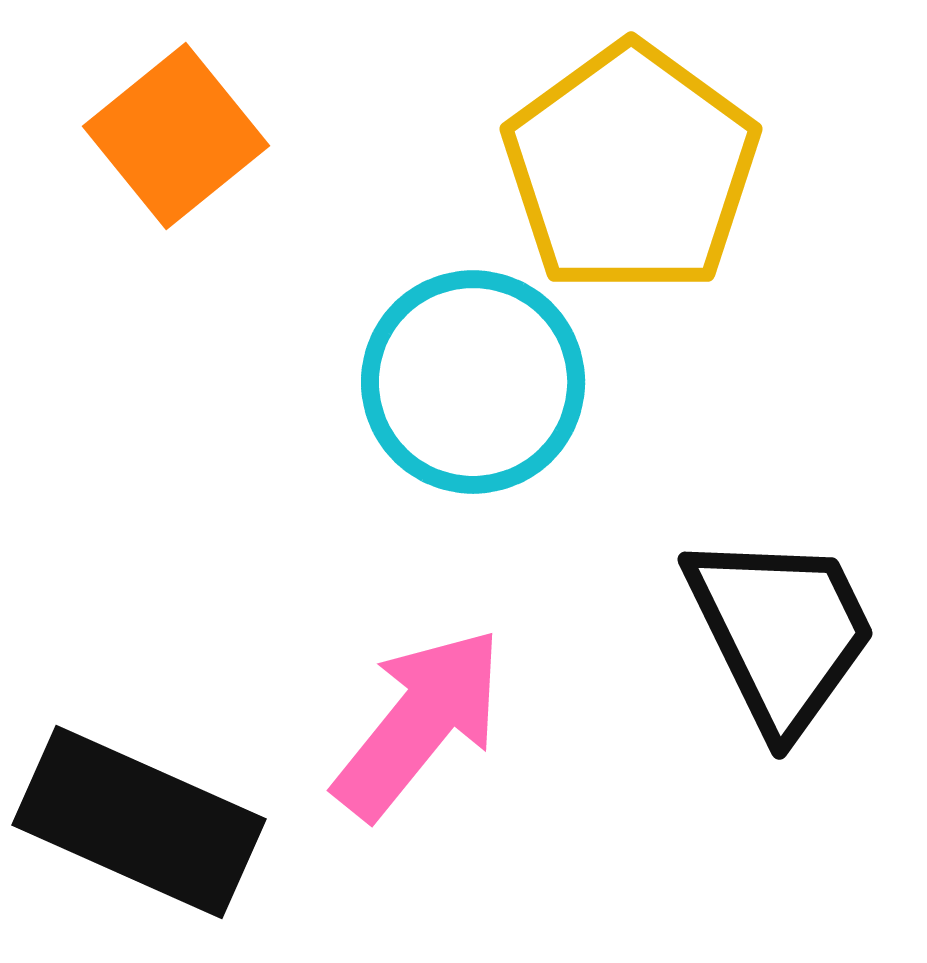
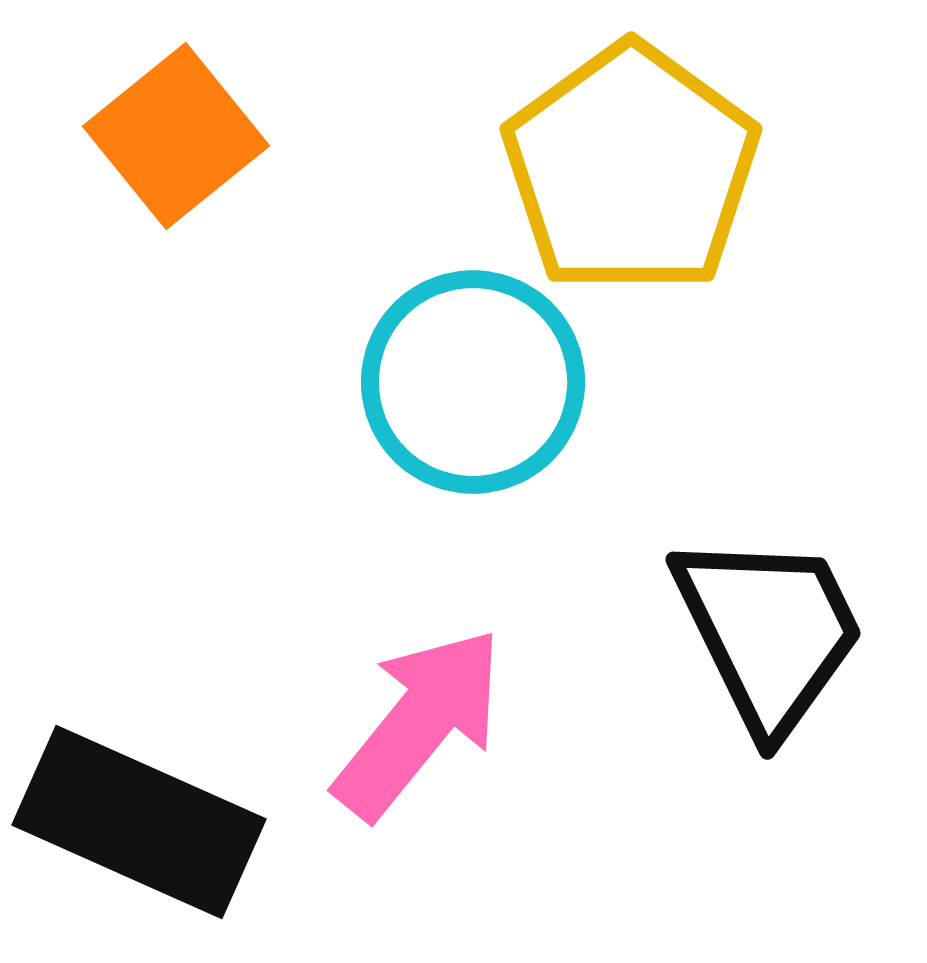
black trapezoid: moved 12 px left
